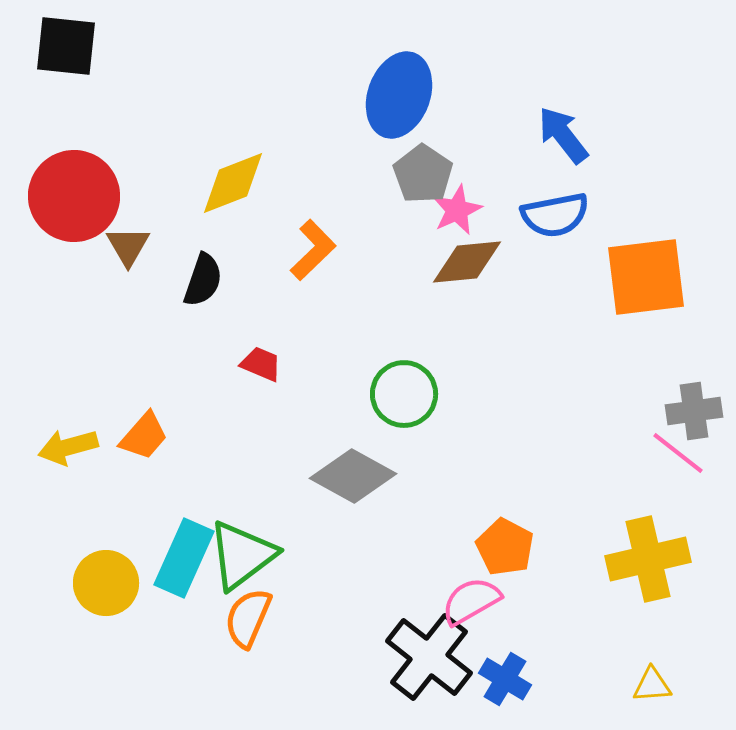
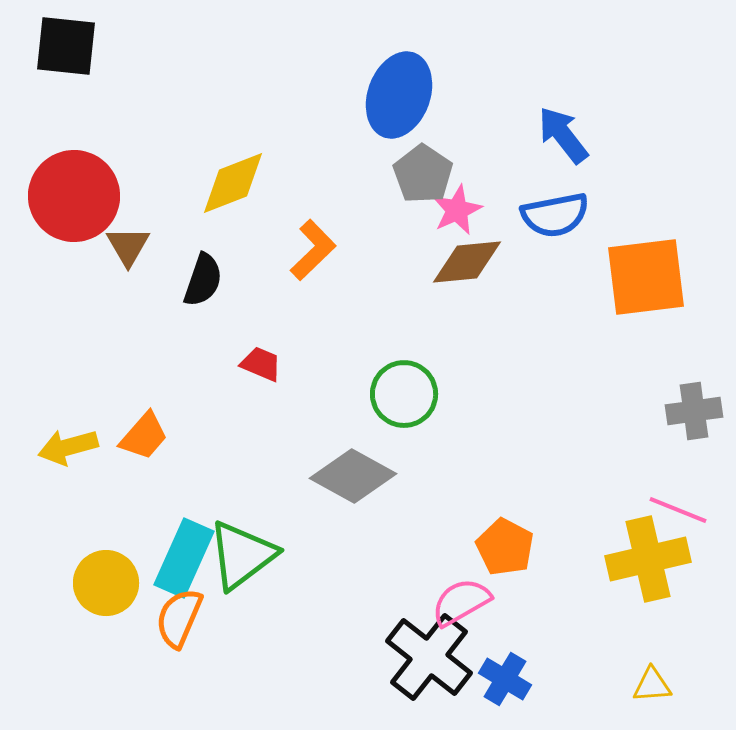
pink line: moved 57 px down; rotated 16 degrees counterclockwise
pink semicircle: moved 10 px left, 1 px down
orange semicircle: moved 69 px left
